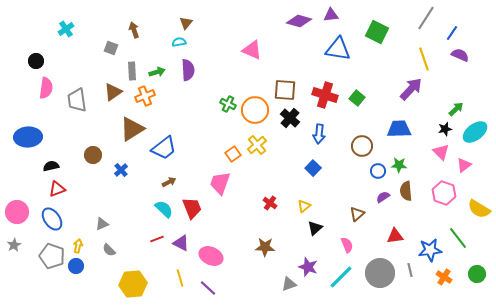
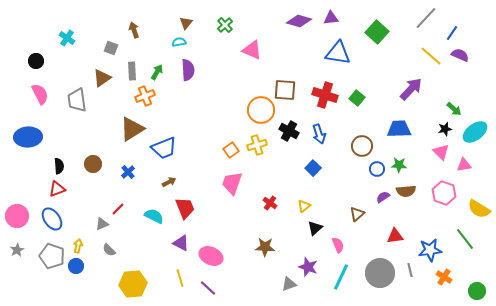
purple triangle at (331, 15): moved 3 px down
gray line at (426, 18): rotated 10 degrees clockwise
cyan cross at (66, 29): moved 1 px right, 9 px down; rotated 21 degrees counterclockwise
green square at (377, 32): rotated 15 degrees clockwise
blue triangle at (338, 49): moved 4 px down
yellow line at (424, 59): moved 7 px right, 3 px up; rotated 30 degrees counterclockwise
green arrow at (157, 72): rotated 42 degrees counterclockwise
pink semicircle at (46, 88): moved 6 px left, 6 px down; rotated 35 degrees counterclockwise
brown triangle at (113, 92): moved 11 px left, 14 px up
green cross at (228, 104): moved 3 px left, 79 px up; rotated 21 degrees clockwise
green arrow at (456, 109): moved 2 px left; rotated 84 degrees clockwise
orange circle at (255, 110): moved 6 px right
black cross at (290, 118): moved 1 px left, 13 px down; rotated 12 degrees counterclockwise
blue arrow at (319, 134): rotated 24 degrees counterclockwise
yellow cross at (257, 145): rotated 24 degrees clockwise
blue trapezoid at (164, 148): rotated 16 degrees clockwise
orange square at (233, 154): moved 2 px left, 4 px up
brown circle at (93, 155): moved 9 px down
pink triangle at (464, 165): rotated 28 degrees clockwise
black semicircle at (51, 166): moved 8 px right; rotated 98 degrees clockwise
blue cross at (121, 170): moved 7 px right, 2 px down
blue circle at (378, 171): moved 1 px left, 2 px up
pink trapezoid at (220, 183): moved 12 px right
brown semicircle at (406, 191): rotated 90 degrees counterclockwise
red trapezoid at (192, 208): moved 7 px left
cyan semicircle at (164, 209): moved 10 px left, 7 px down; rotated 18 degrees counterclockwise
pink circle at (17, 212): moved 4 px down
green line at (458, 238): moved 7 px right, 1 px down
red line at (157, 239): moved 39 px left, 30 px up; rotated 24 degrees counterclockwise
gray star at (14, 245): moved 3 px right, 5 px down
pink semicircle at (347, 245): moved 9 px left
green circle at (477, 274): moved 17 px down
cyan line at (341, 277): rotated 20 degrees counterclockwise
